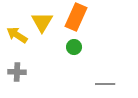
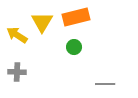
orange rectangle: rotated 52 degrees clockwise
